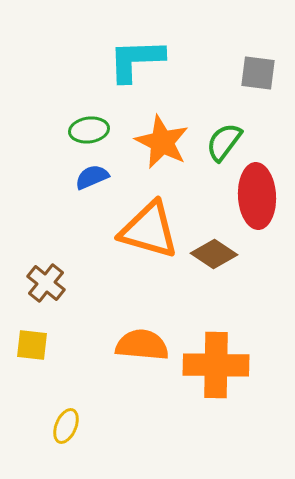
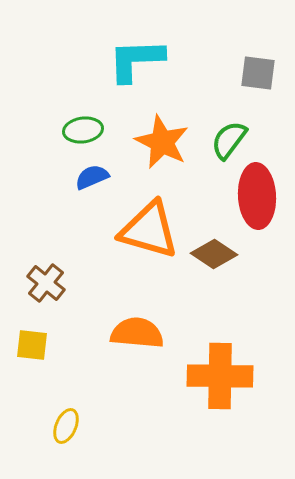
green ellipse: moved 6 px left
green semicircle: moved 5 px right, 2 px up
orange semicircle: moved 5 px left, 12 px up
orange cross: moved 4 px right, 11 px down
